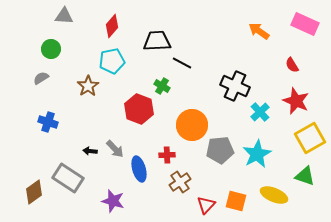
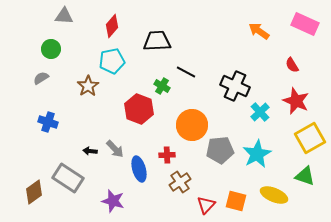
black line: moved 4 px right, 9 px down
